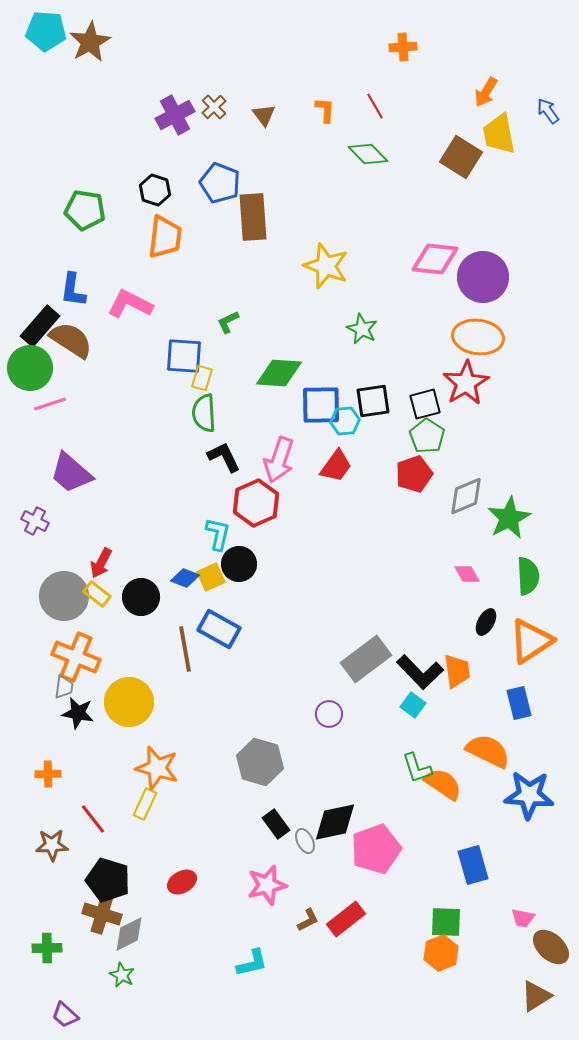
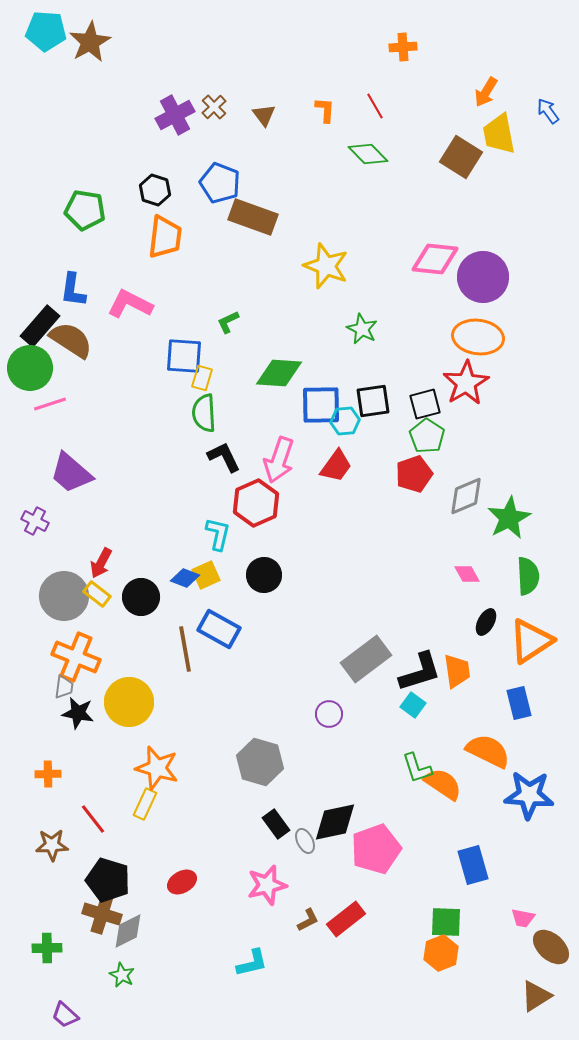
brown rectangle at (253, 217): rotated 66 degrees counterclockwise
black circle at (239, 564): moved 25 px right, 11 px down
yellow square at (211, 577): moved 5 px left, 2 px up
black L-shape at (420, 672): rotated 63 degrees counterclockwise
gray diamond at (129, 934): moved 1 px left, 3 px up
